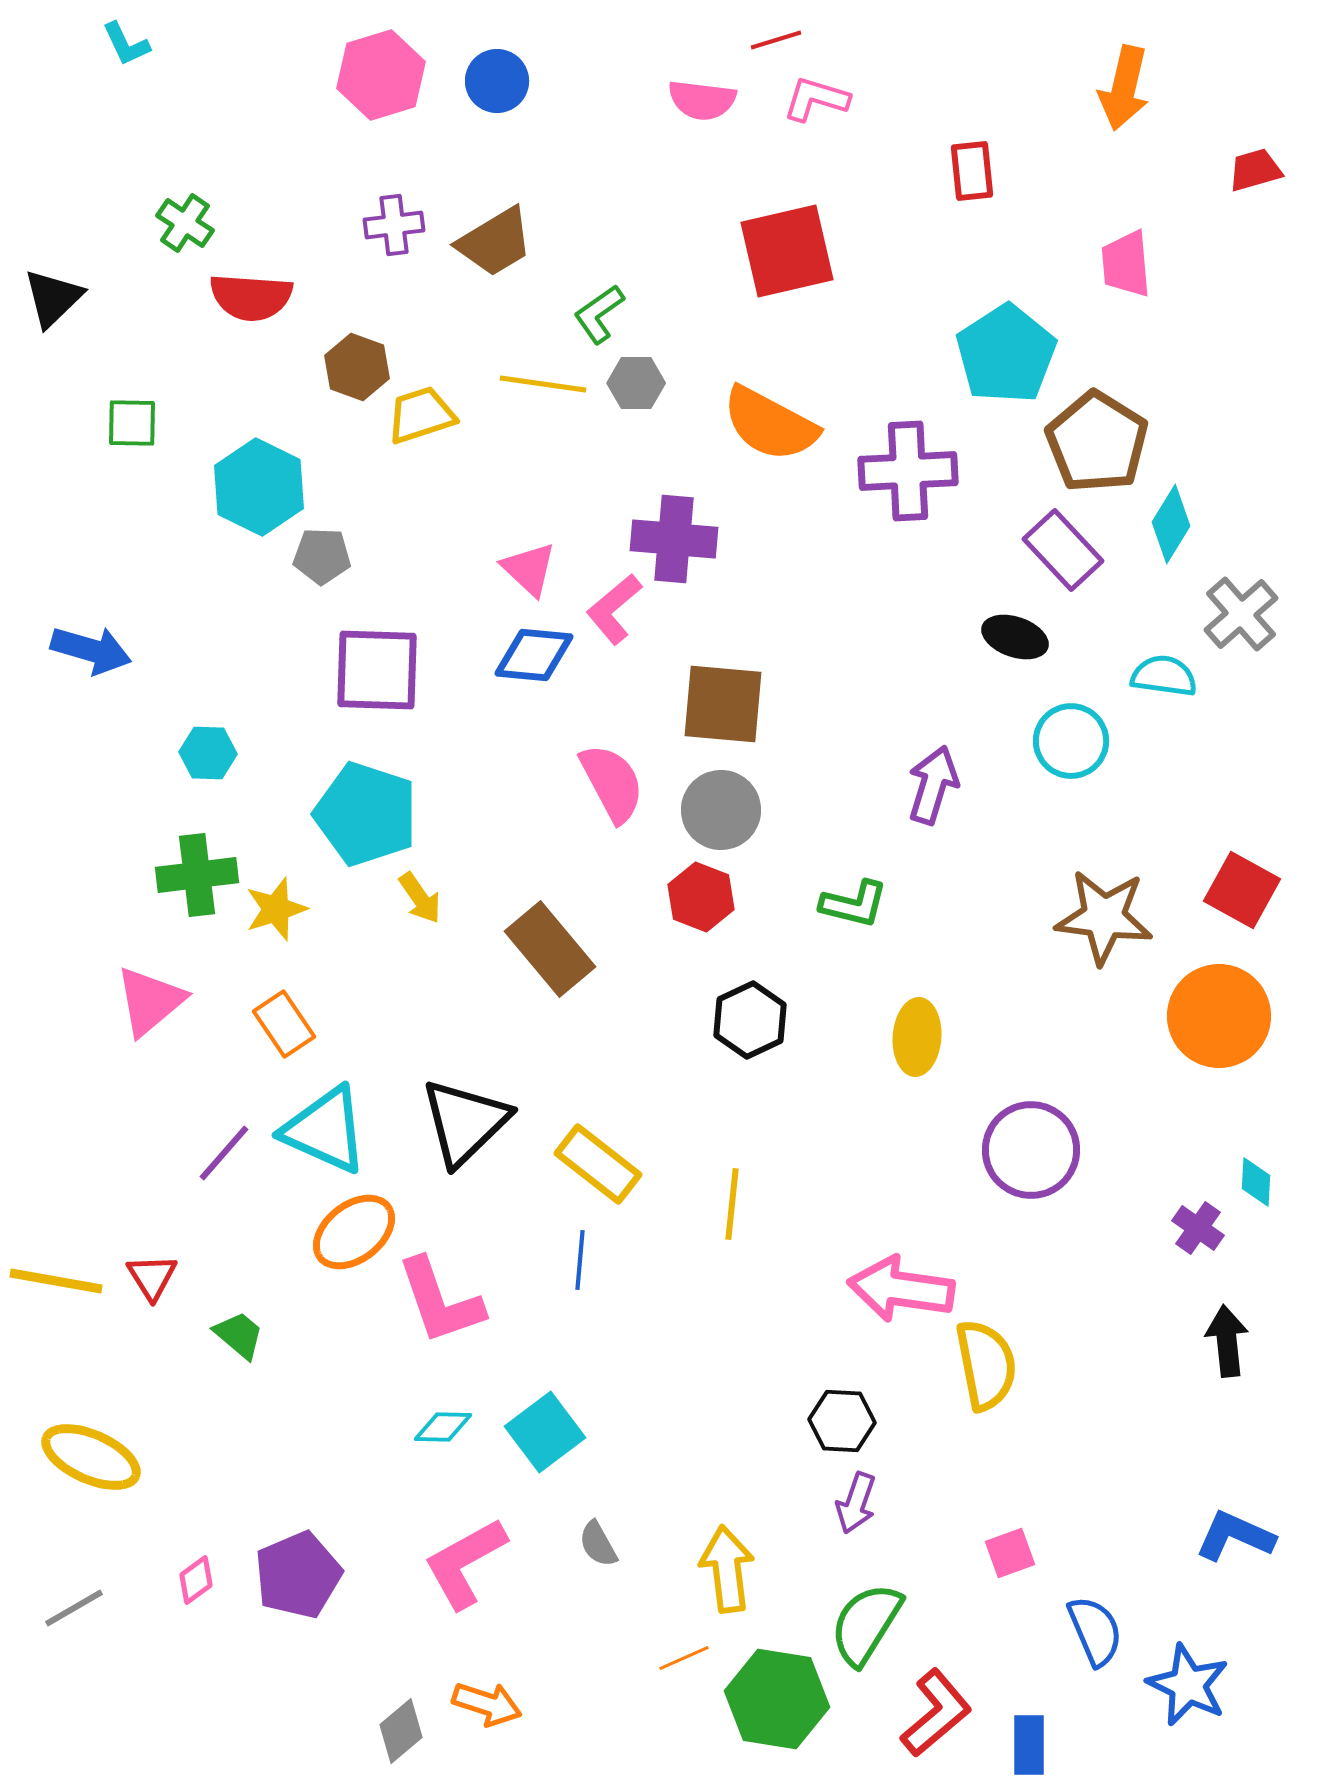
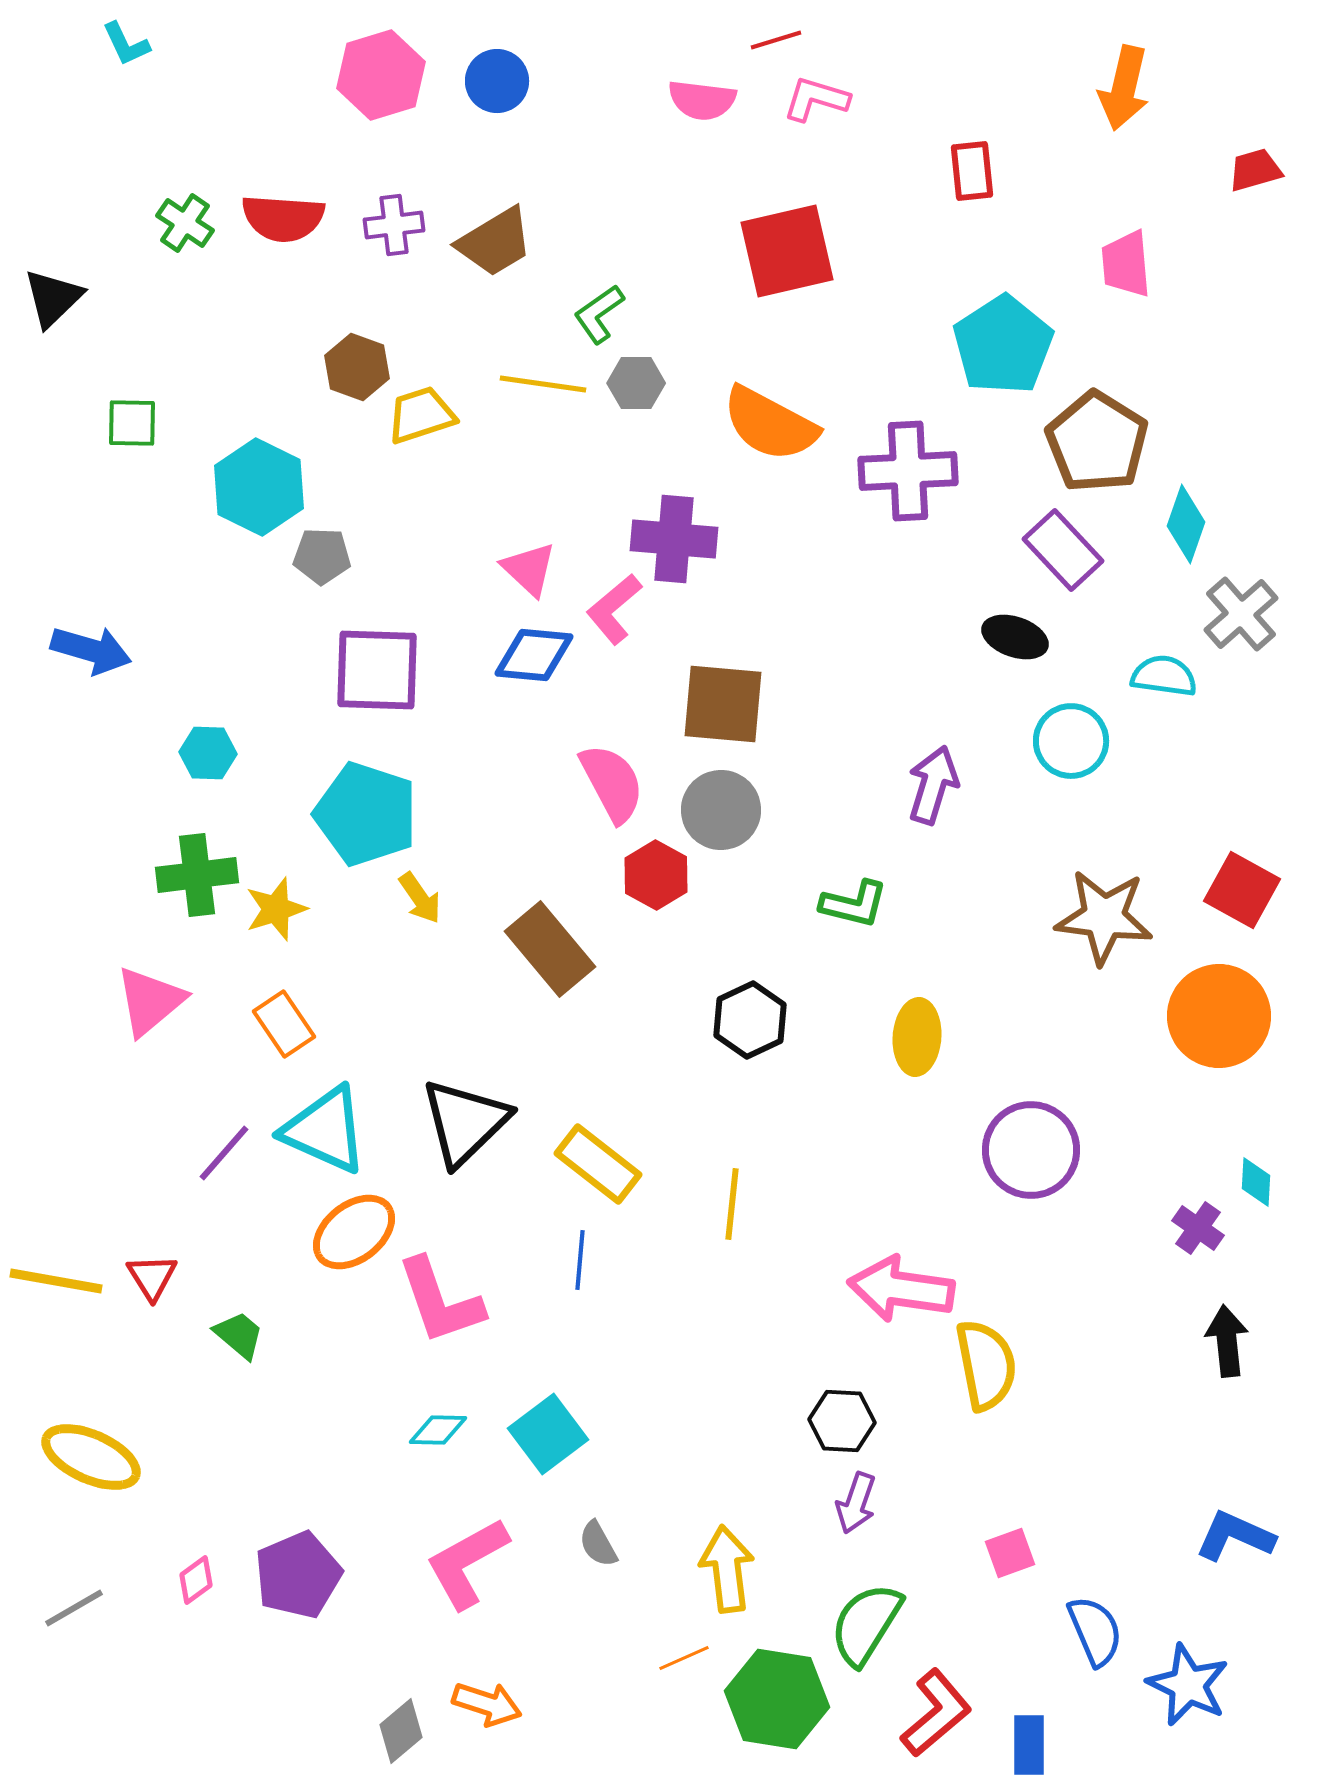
red semicircle at (251, 297): moved 32 px right, 79 px up
cyan pentagon at (1006, 354): moved 3 px left, 9 px up
cyan diamond at (1171, 524): moved 15 px right; rotated 12 degrees counterclockwise
red hexagon at (701, 897): moved 45 px left, 22 px up; rotated 8 degrees clockwise
cyan diamond at (443, 1427): moved 5 px left, 3 px down
cyan square at (545, 1432): moved 3 px right, 2 px down
pink L-shape at (465, 1563): moved 2 px right
